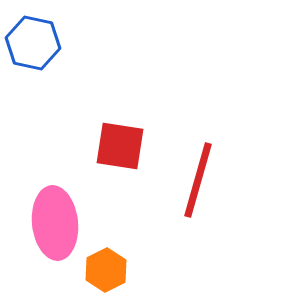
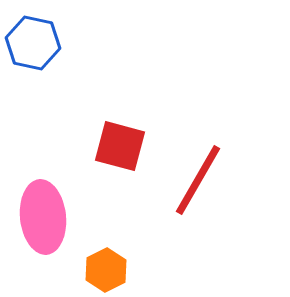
red square: rotated 6 degrees clockwise
red line: rotated 14 degrees clockwise
pink ellipse: moved 12 px left, 6 px up
